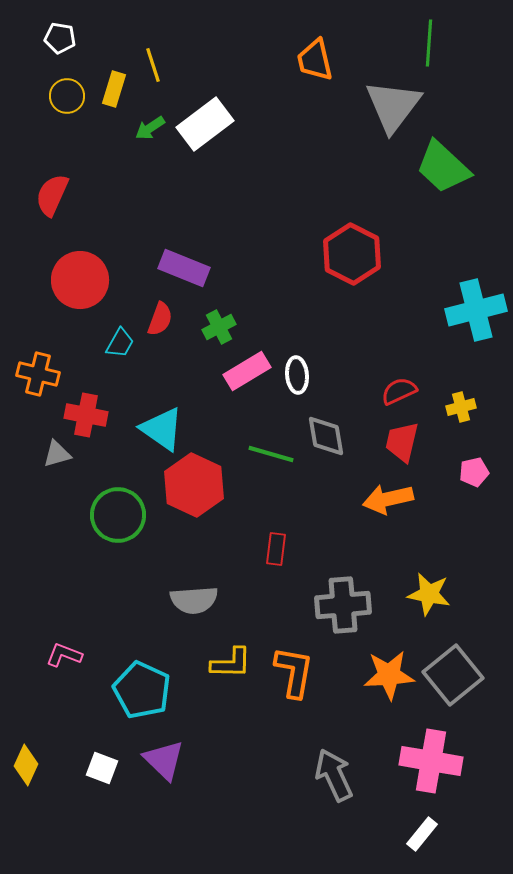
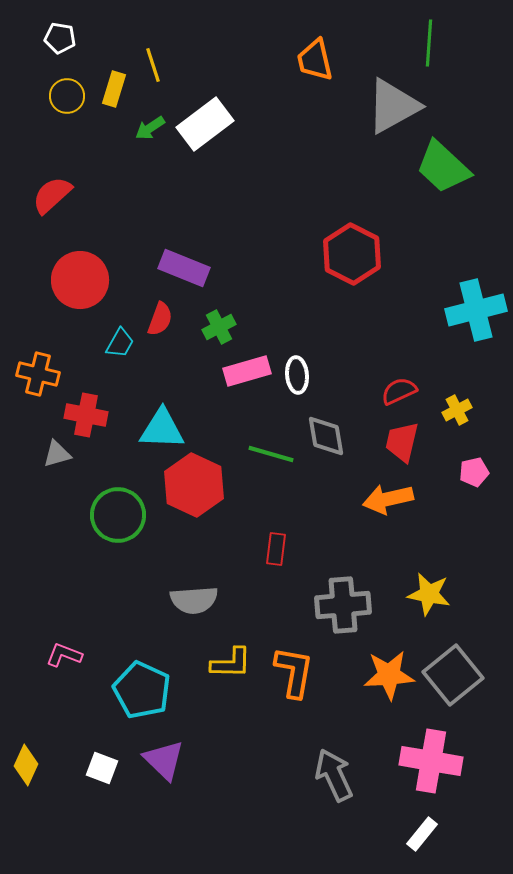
gray triangle at (393, 106): rotated 24 degrees clockwise
red semicircle at (52, 195): rotated 24 degrees clockwise
pink rectangle at (247, 371): rotated 15 degrees clockwise
yellow cross at (461, 407): moved 4 px left, 3 px down; rotated 12 degrees counterclockwise
cyan triangle at (162, 429): rotated 33 degrees counterclockwise
